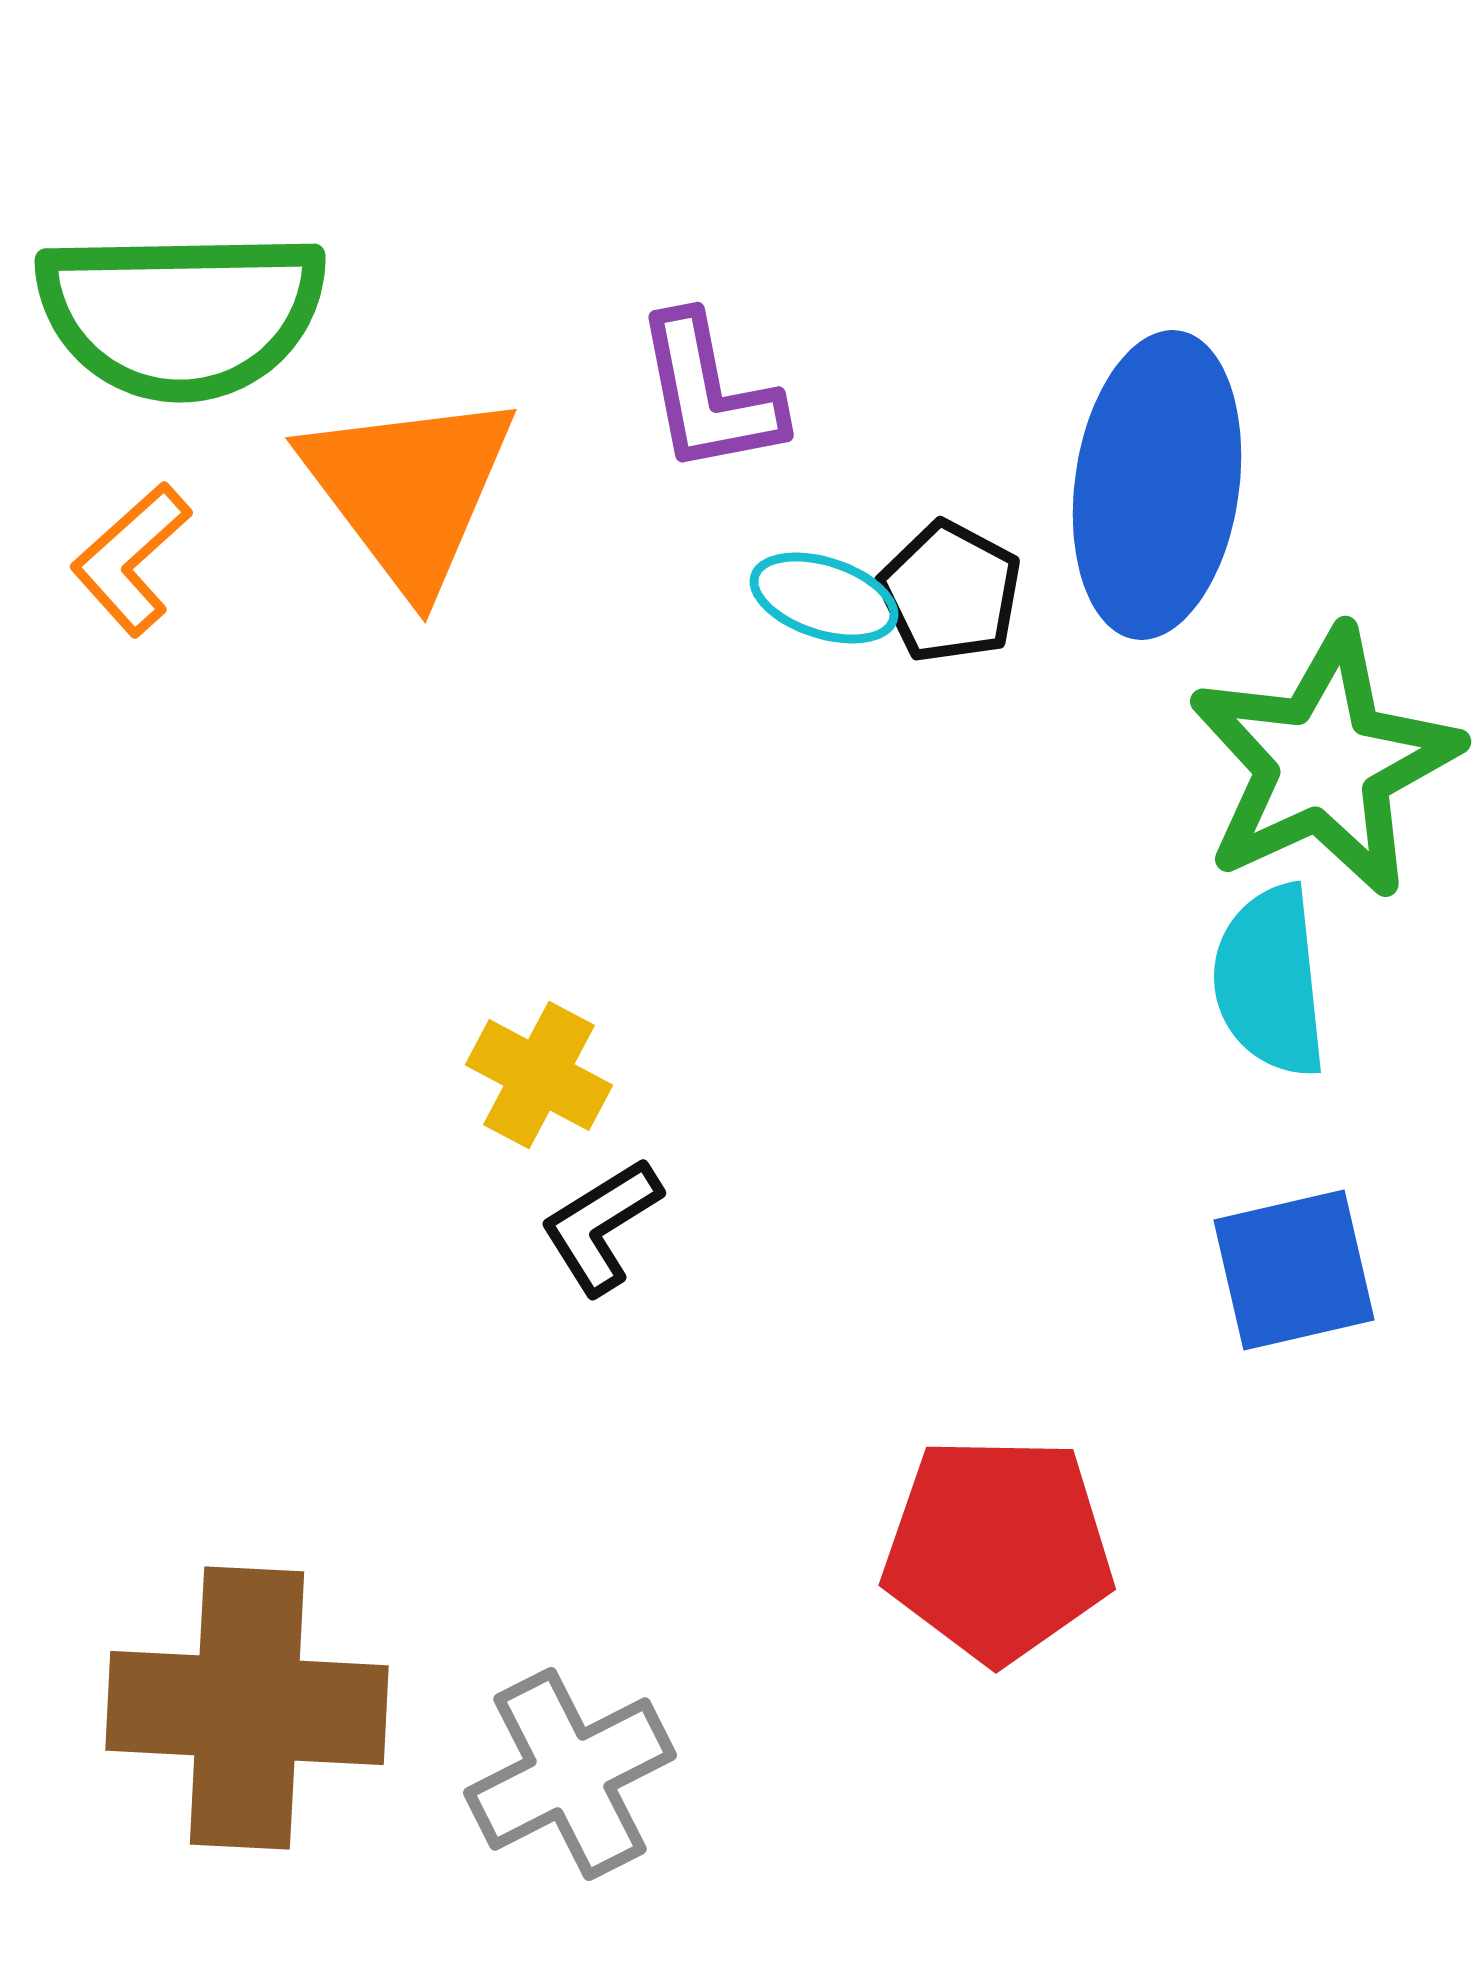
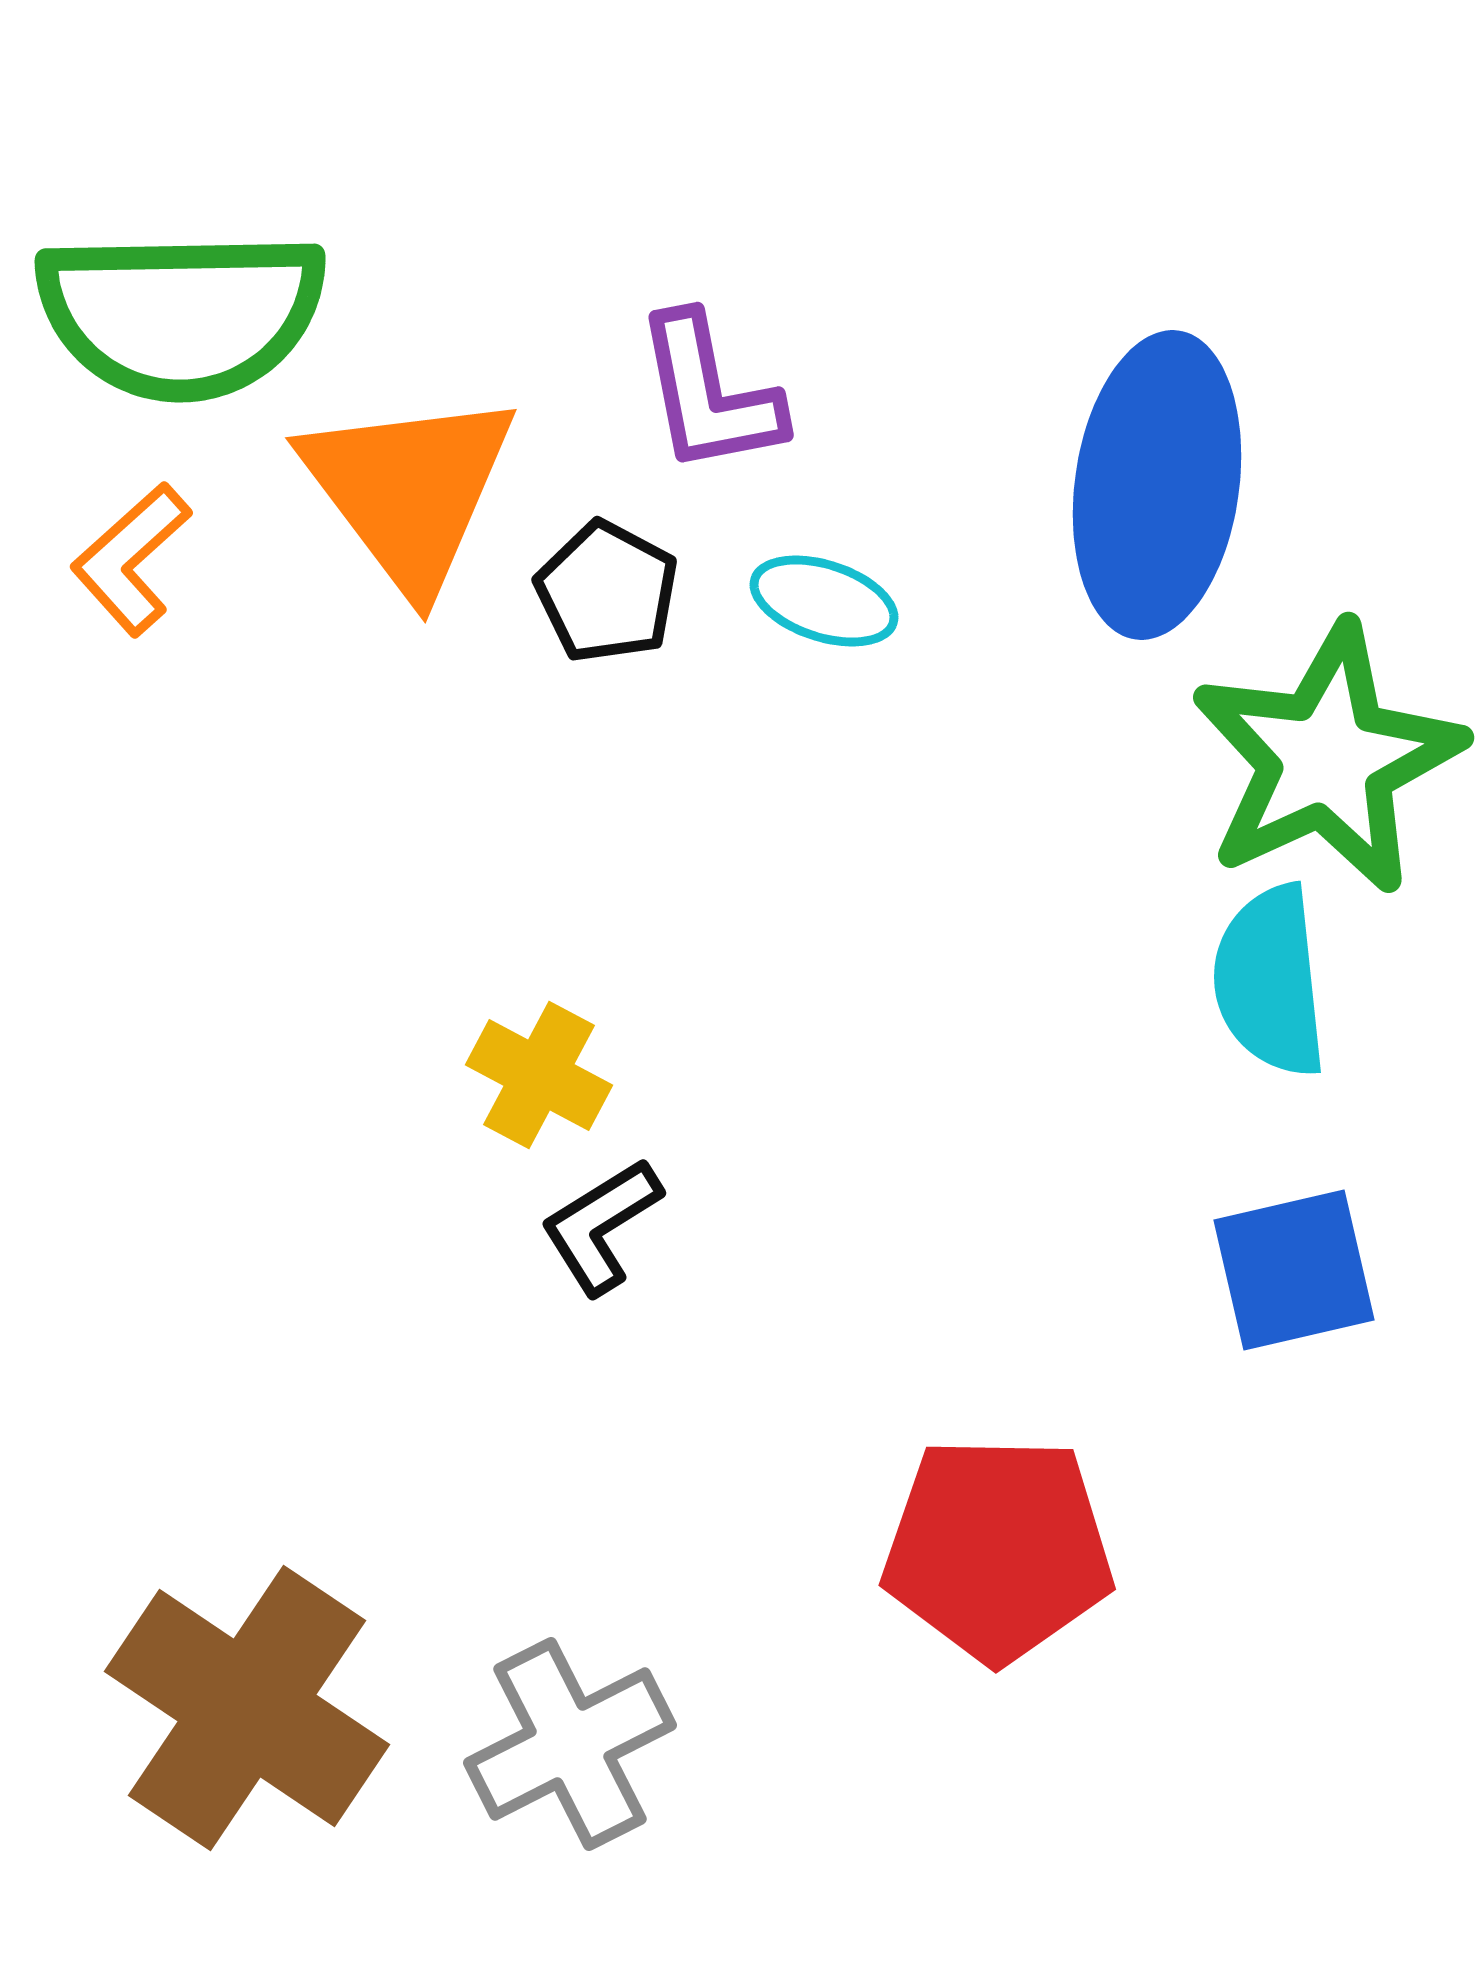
black pentagon: moved 343 px left
cyan ellipse: moved 3 px down
green star: moved 3 px right, 4 px up
brown cross: rotated 31 degrees clockwise
gray cross: moved 30 px up
